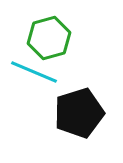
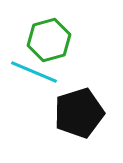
green hexagon: moved 2 px down
